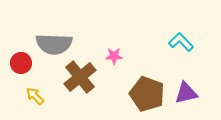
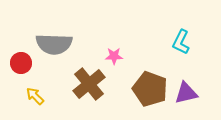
cyan L-shape: rotated 110 degrees counterclockwise
brown cross: moved 9 px right, 7 px down
brown pentagon: moved 3 px right, 5 px up
